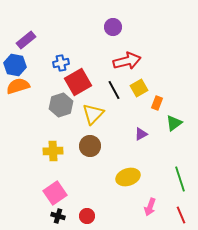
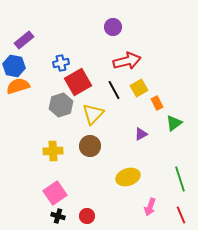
purple rectangle: moved 2 px left
blue hexagon: moved 1 px left, 1 px down
orange rectangle: rotated 48 degrees counterclockwise
